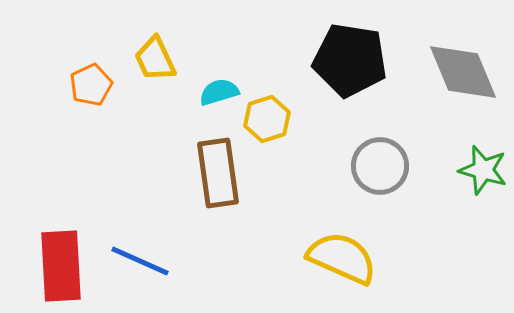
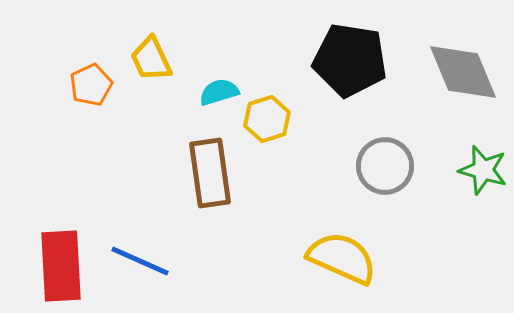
yellow trapezoid: moved 4 px left
gray circle: moved 5 px right
brown rectangle: moved 8 px left
